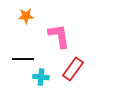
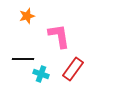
orange star: moved 1 px right; rotated 14 degrees counterclockwise
cyan cross: moved 3 px up; rotated 14 degrees clockwise
